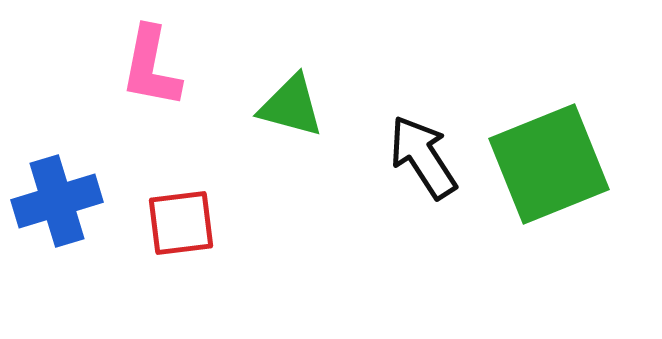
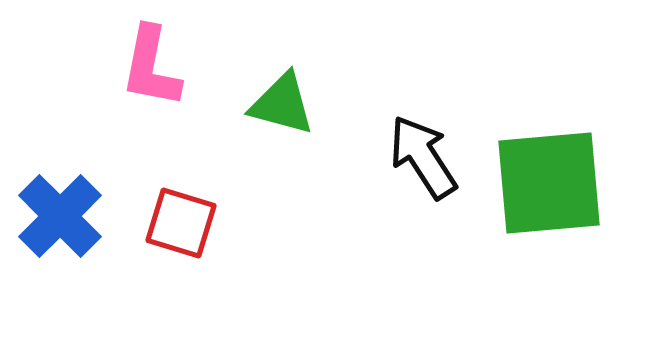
green triangle: moved 9 px left, 2 px up
green square: moved 19 px down; rotated 17 degrees clockwise
blue cross: moved 3 px right, 15 px down; rotated 28 degrees counterclockwise
red square: rotated 24 degrees clockwise
